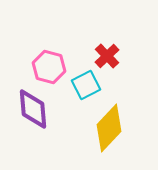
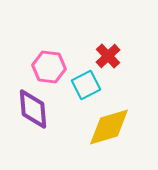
red cross: moved 1 px right
pink hexagon: rotated 8 degrees counterclockwise
yellow diamond: moved 1 px up; rotated 30 degrees clockwise
